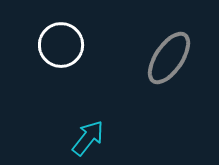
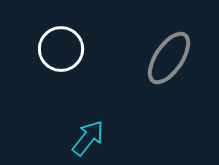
white circle: moved 4 px down
